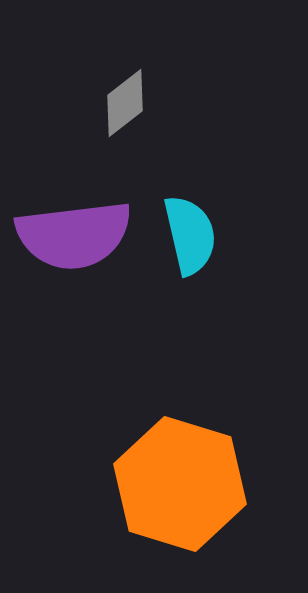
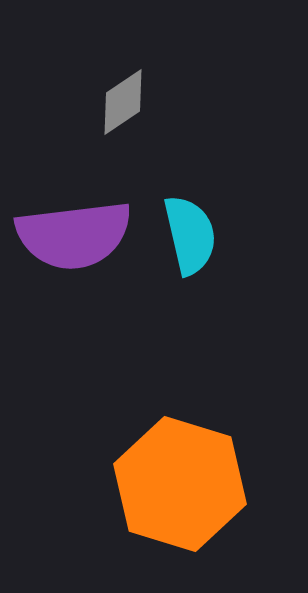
gray diamond: moved 2 px left, 1 px up; rotated 4 degrees clockwise
